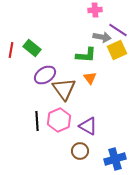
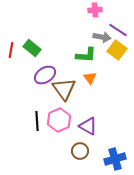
yellow square: rotated 30 degrees counterclockwise
